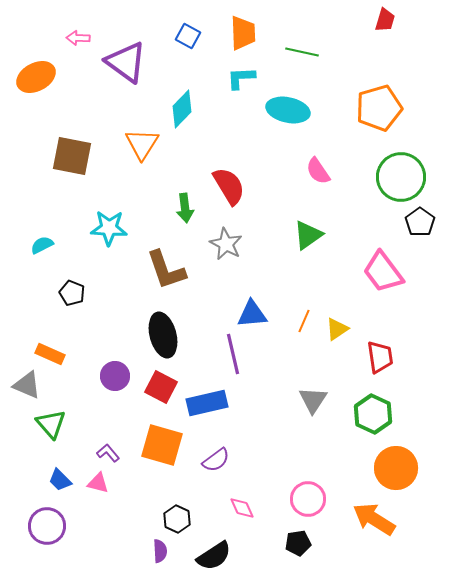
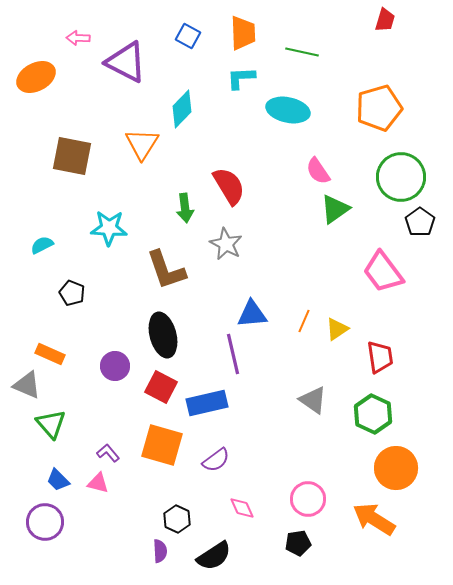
purple triangle at (126, 62): rotated 9 degrees counterclockwise
green triangle at (308, 235): moved 27 px right, 26 px up
purple circle at (115, 376): moved 10 px up
gray triangle at (313, 400): rotated 28 degrees counterclockwise
blue trapezoid at (60, 480): moved 2 px left
purple circle at (47, 526): moved 2 px left, 4 px up
